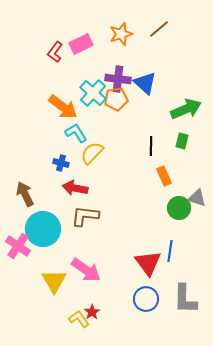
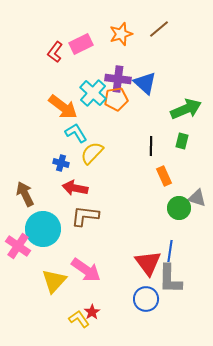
yellow triangle: rotated 12 degrees clockwise
gray L-shape: moved 15 px left, 20 px up
